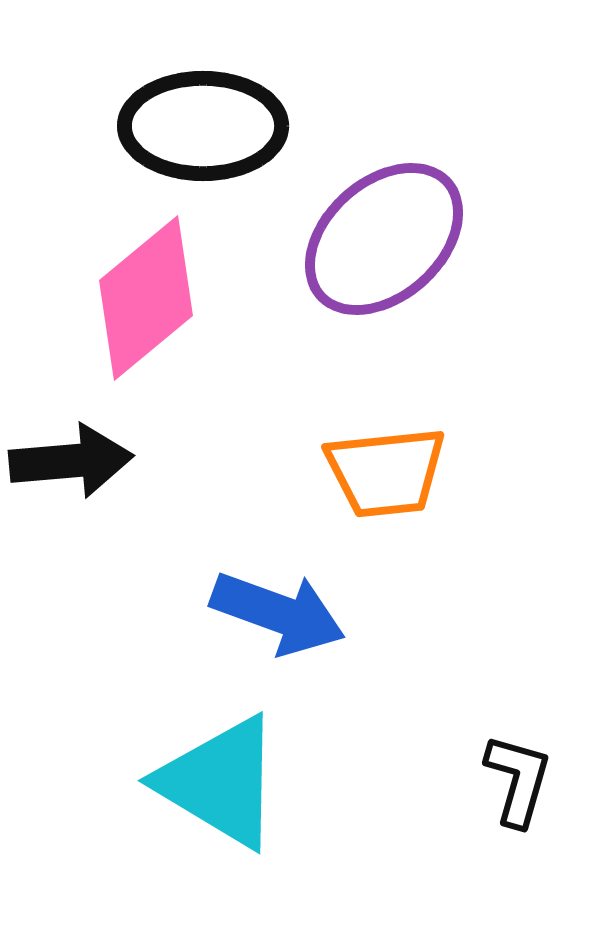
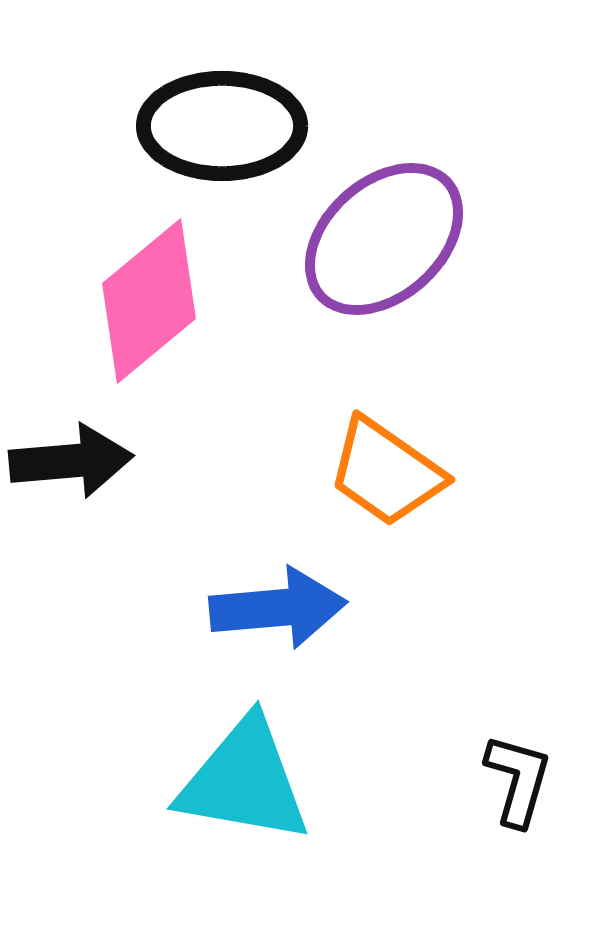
black ellipse: moved 19 px right
pink diamond: moved 3 px right, 3 px down
orange trapezoid: rotated 41 degrees clockwise
blue arrow: moved 5 px up; rotated 25 degrees counterclockwise
cyan triangle: moved 24 px right, 1 px up; rotated 21 degrees counterclockwise
